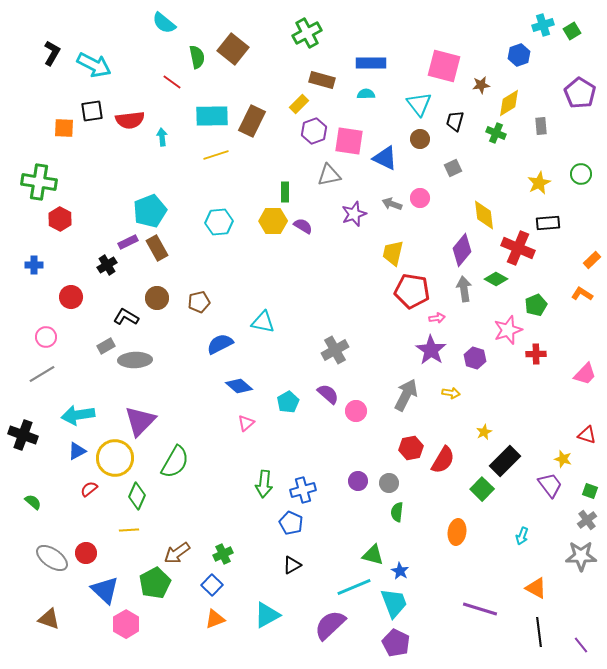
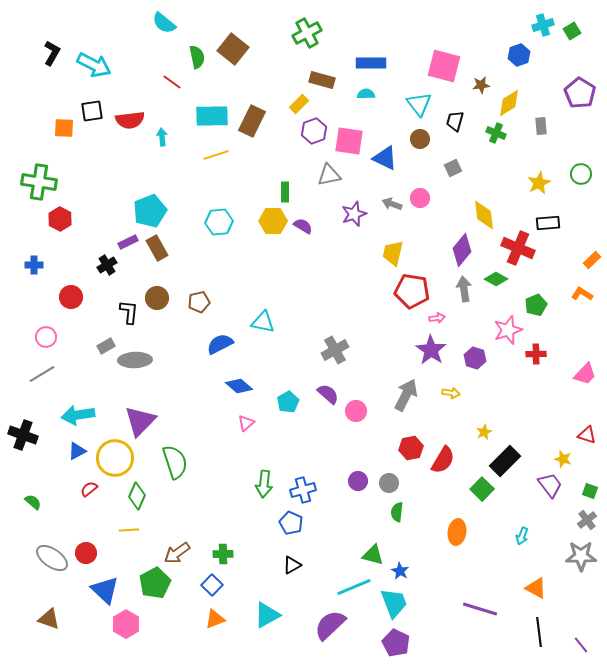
black L-shape at (126, 317): moved 3 px right, 5 px up; rotated 65 degrees clockwise
green semicircle at (175, 462): rotated 48 degrees counterclockwise
green cross at (223, 554): rotated 24 degrees clockwise
